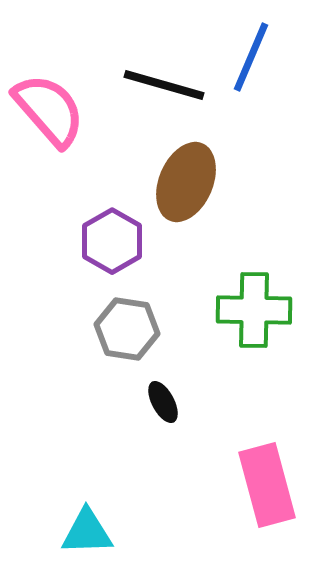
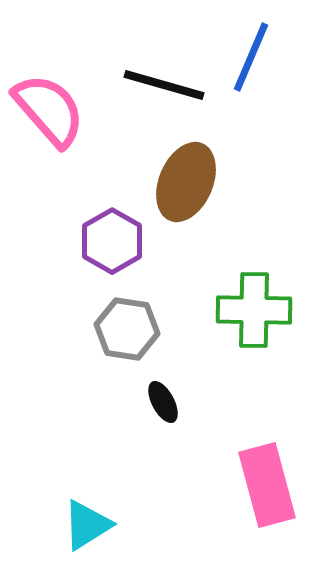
cyan triangle: moved 7 px up; rotated 30 degrees counterclockwise
